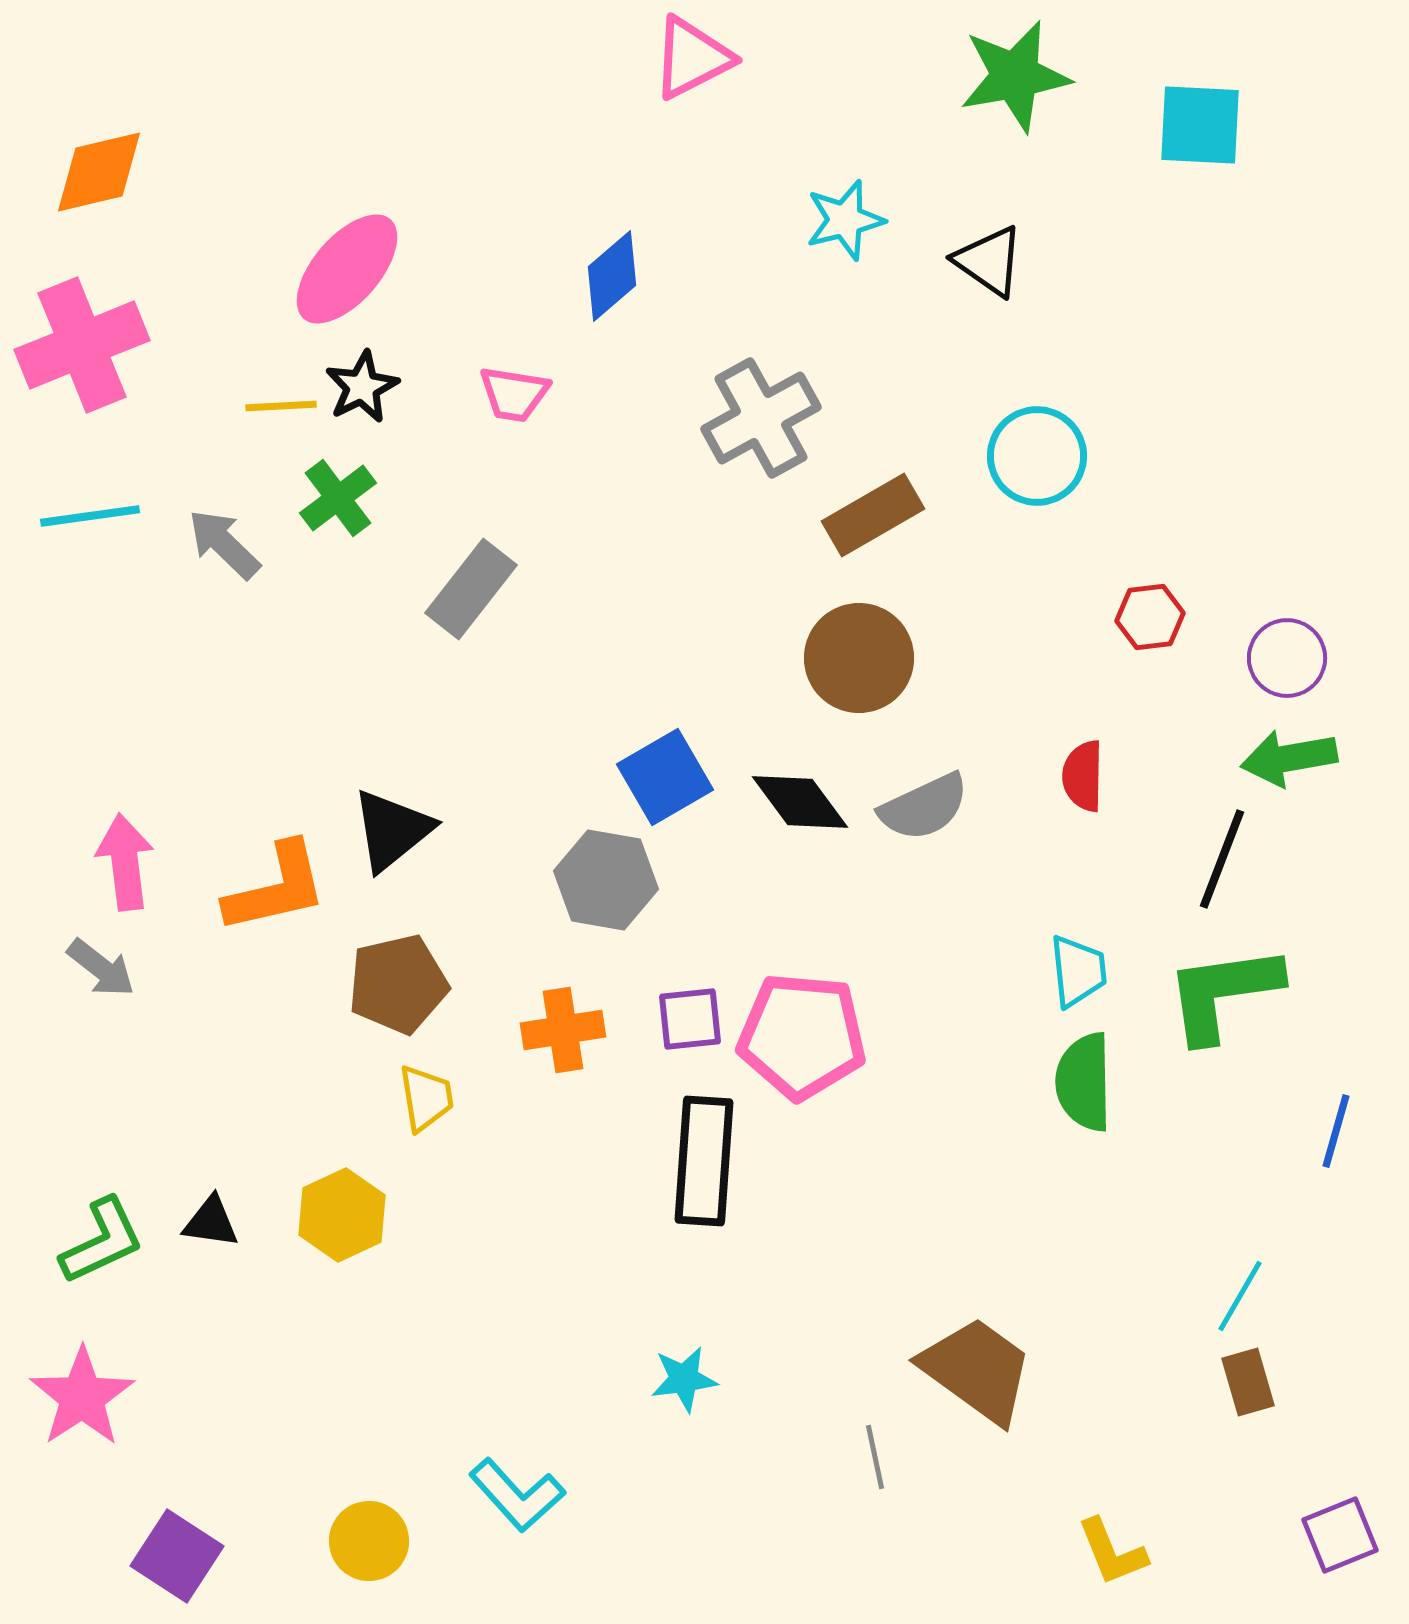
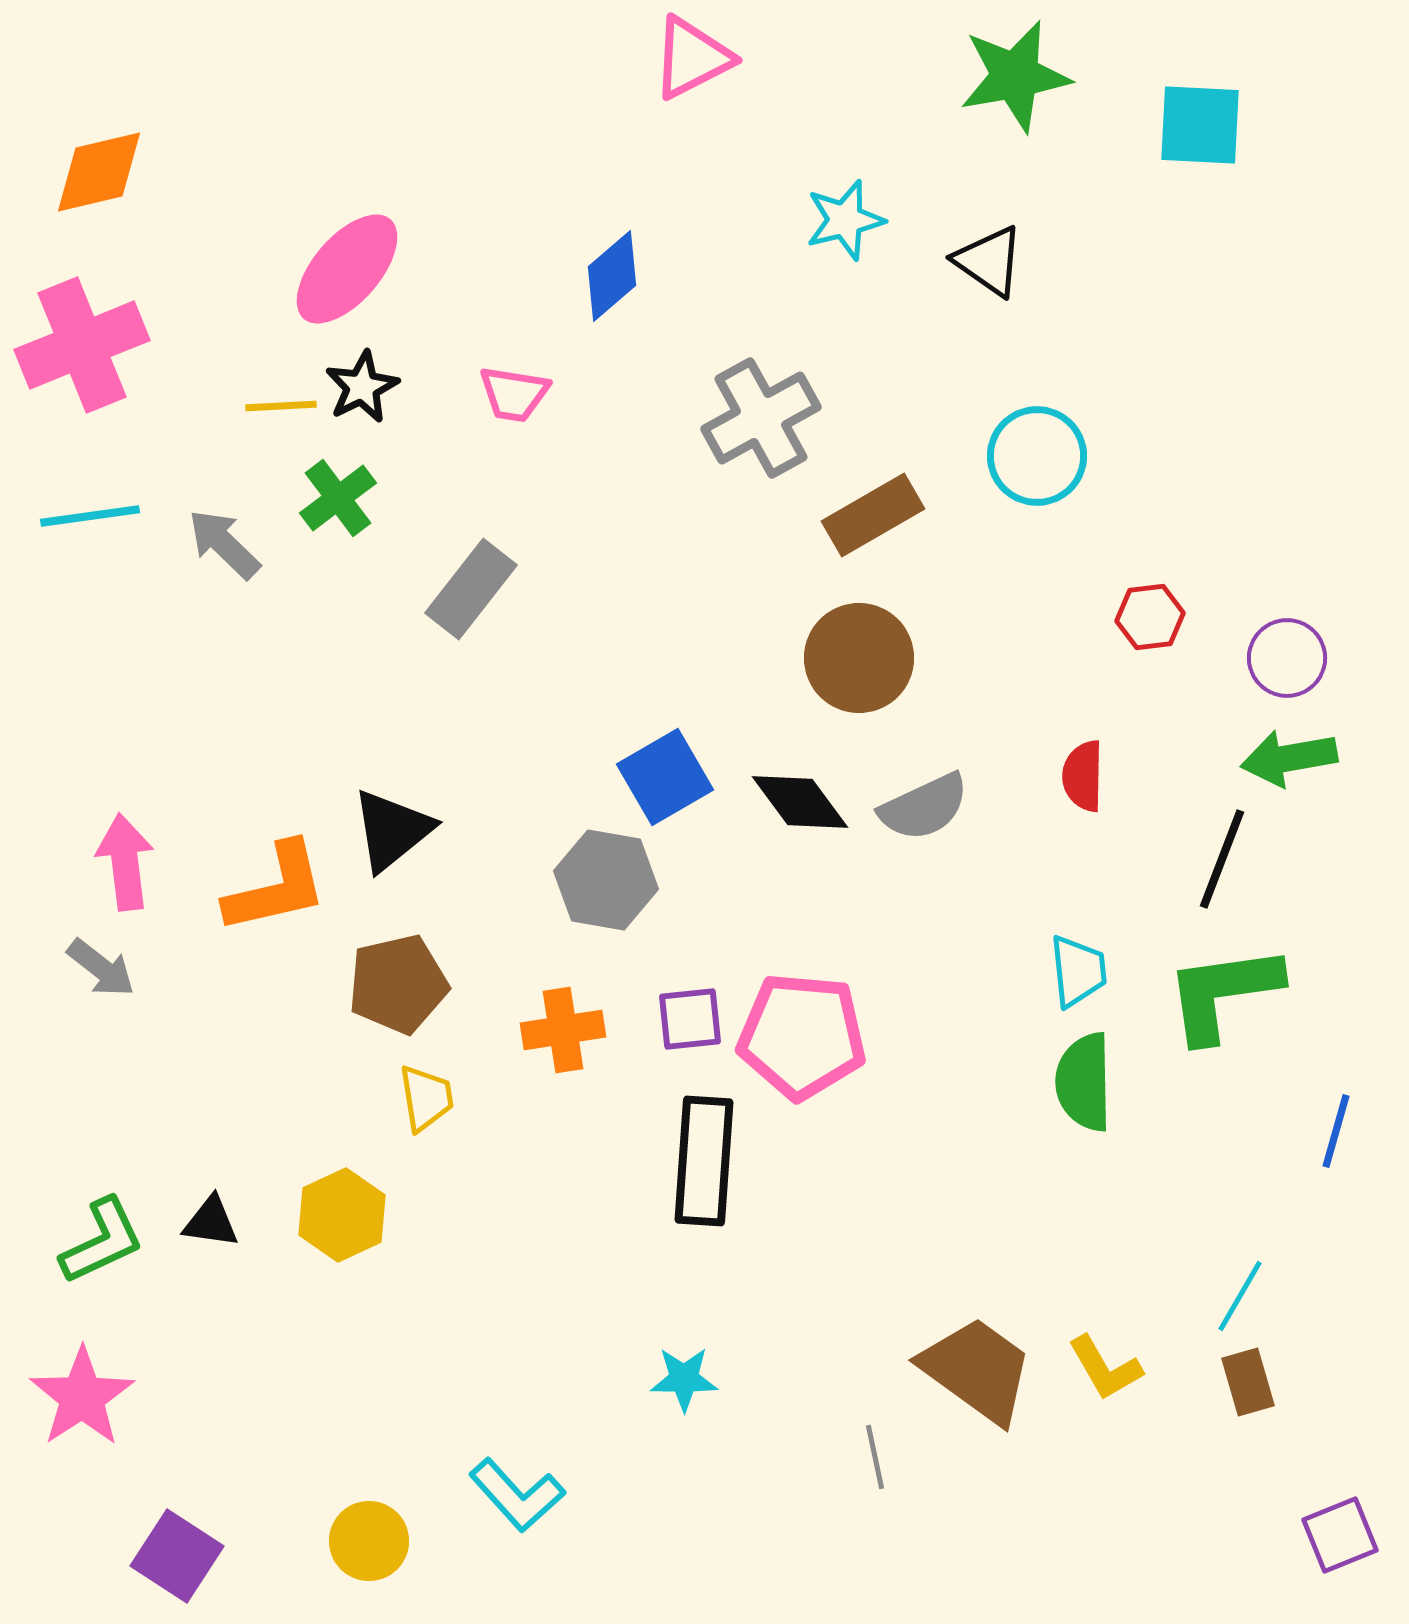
cyan star at (684, 1379): rotated 8 degrees clockwise
yellow L-shape at (1112, 1552): moved 7 px left, 184 px up; rotated 8 degrees counterclockwise
